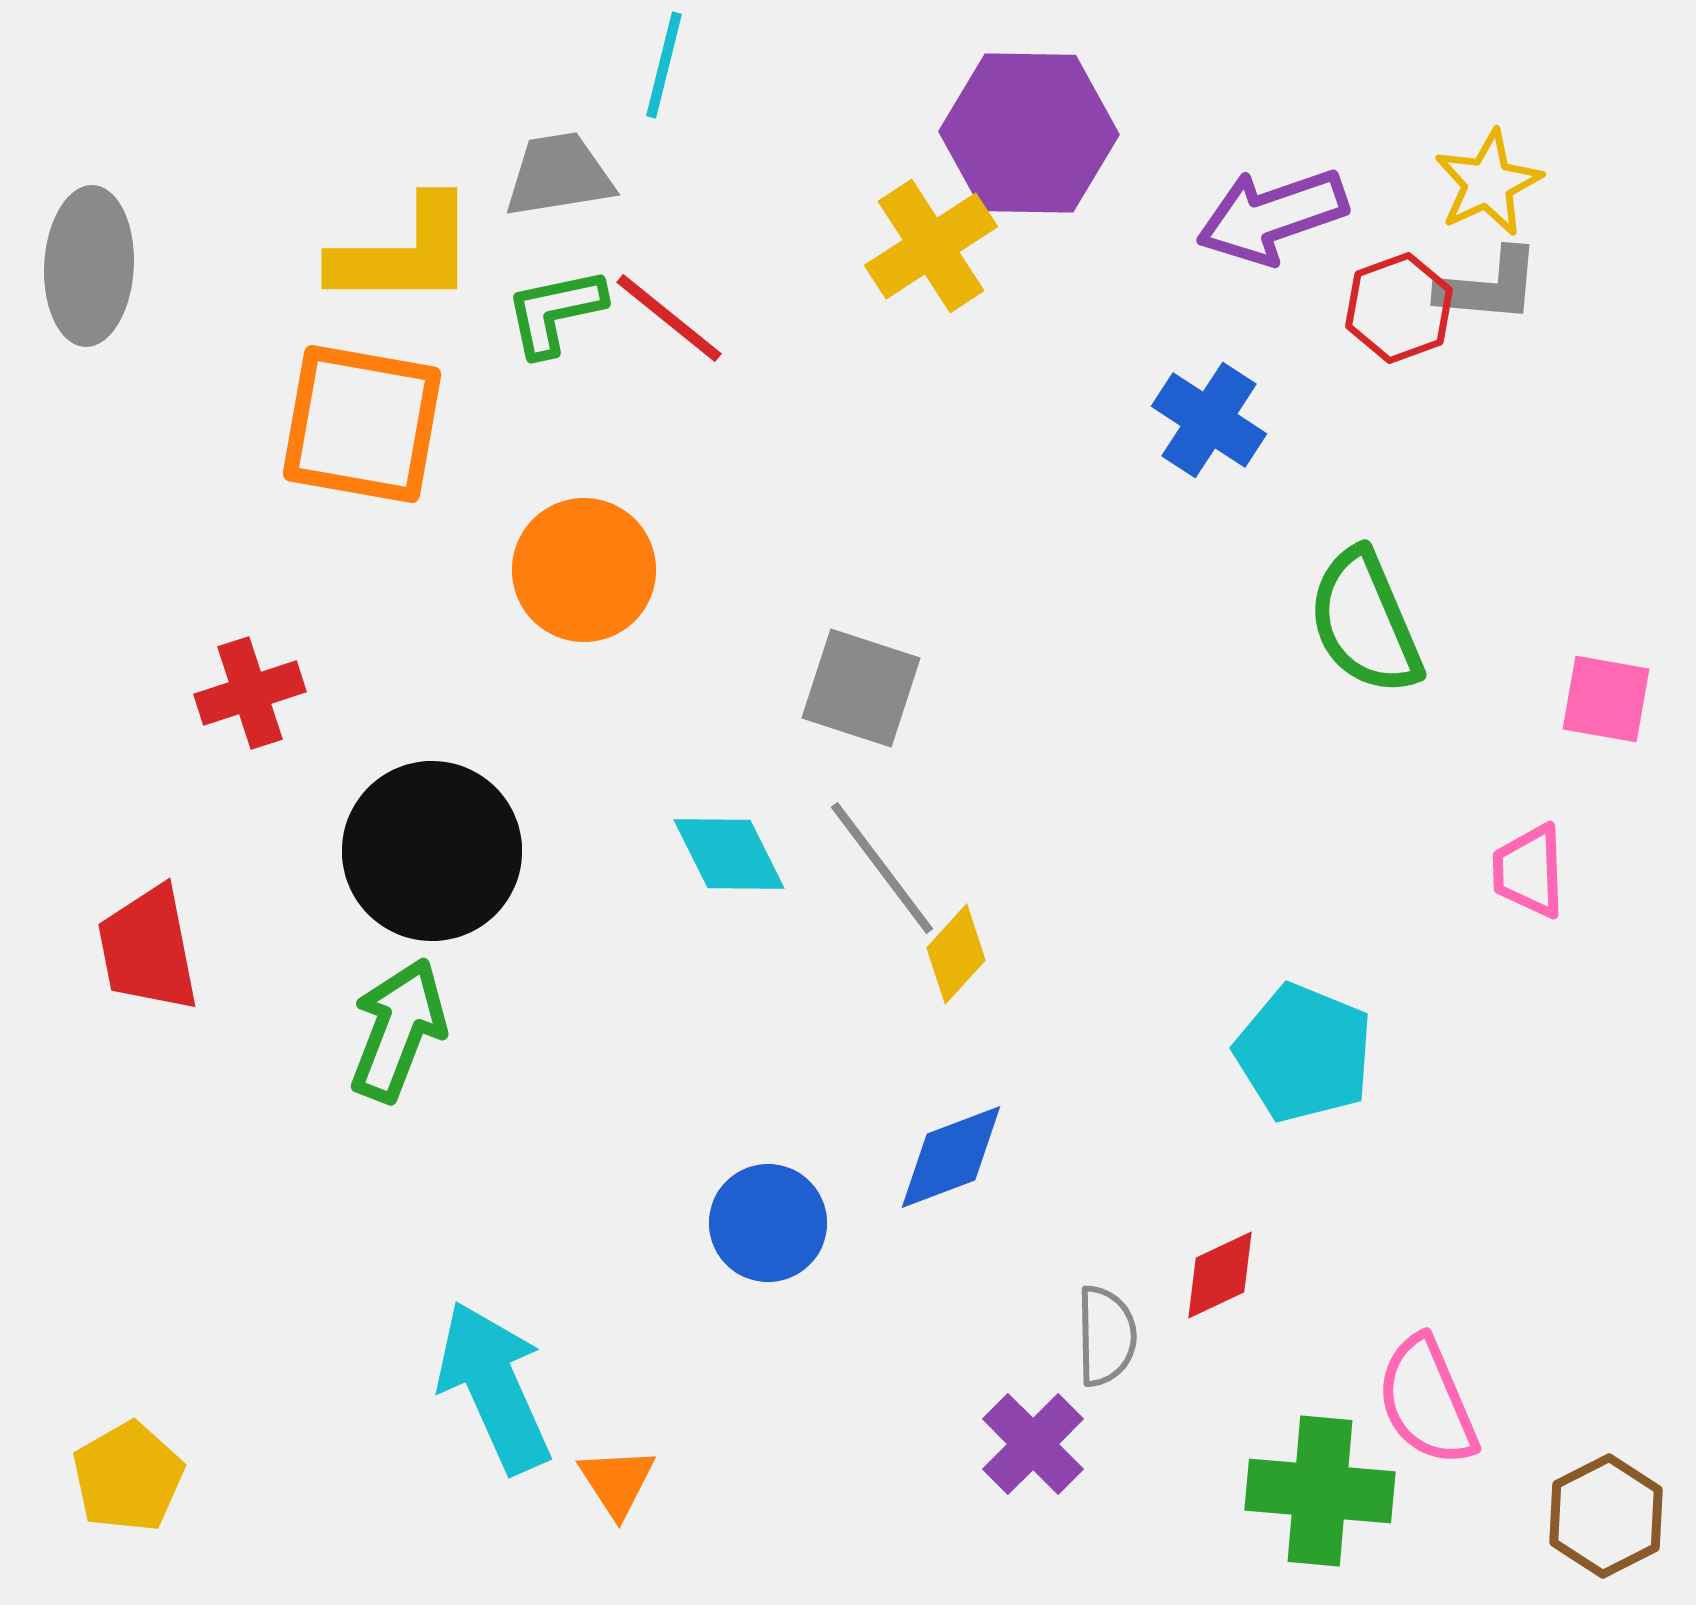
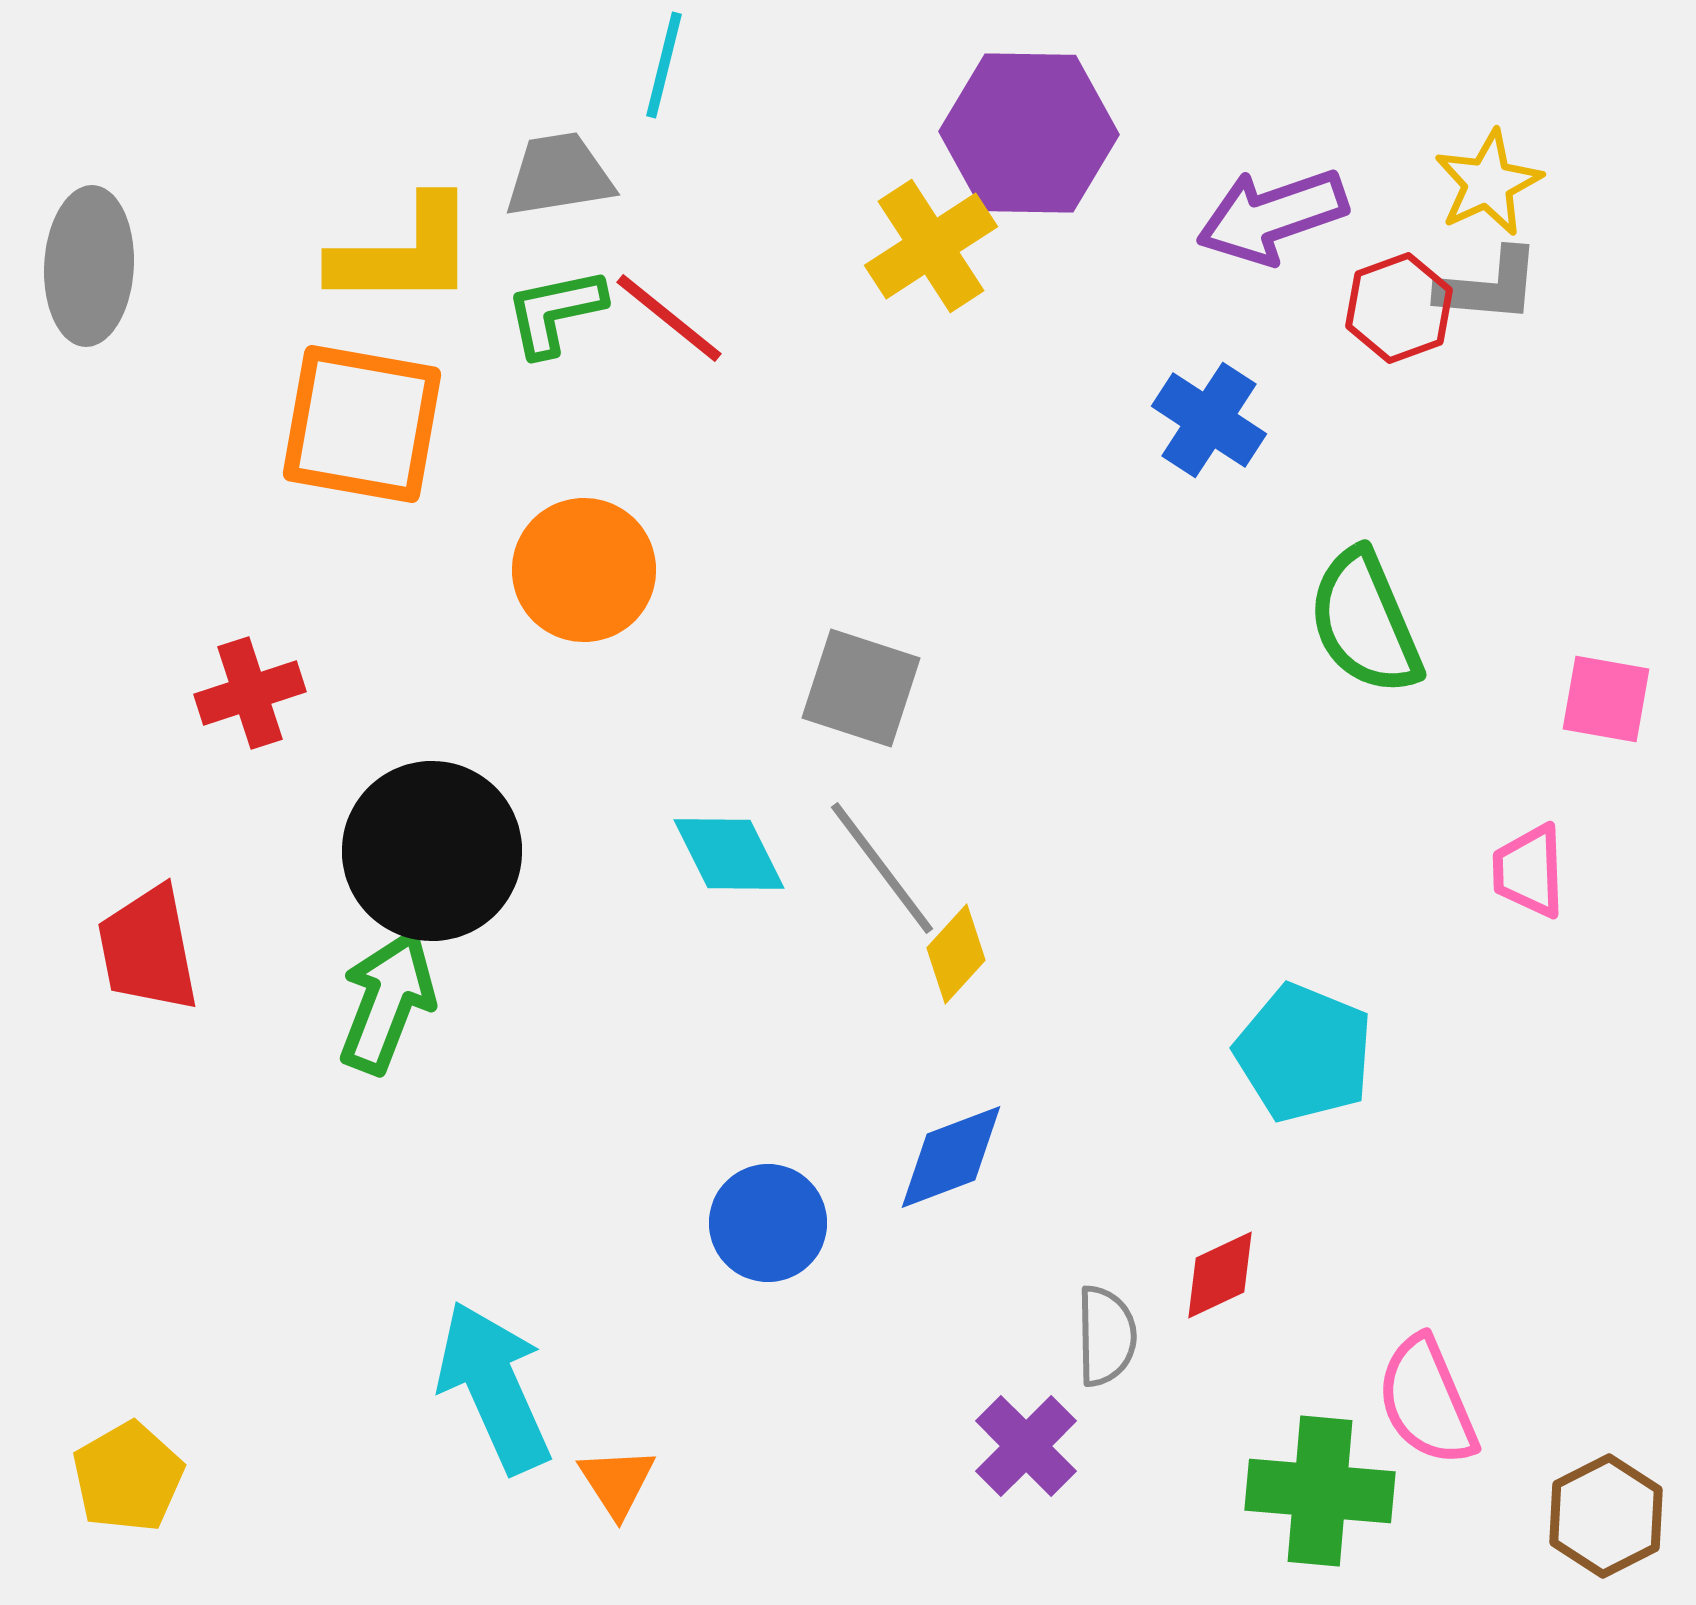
green arrow: moved 11 px left, 28 px up
purple cross: moved 7 px left, 2 px down
